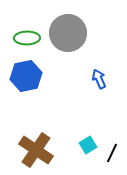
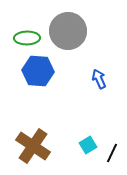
gray circle: moved 2 px up
blue hexagon: moved 12 px right, 5 px up; rotated 16 degrees clockwise
brown cross: moved 3 px left, 4 px up
